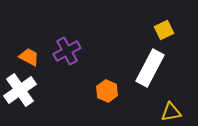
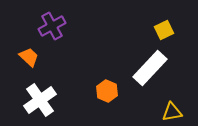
purple cross: moved 15 px left, 25 px up
orange trapezoid: rotated 15 degrees clockwise
white rectangle: rotated 15 degrees clockwise
white cross: moved 20 px right, 10 px down
yellow triangle: moved 1 px right
